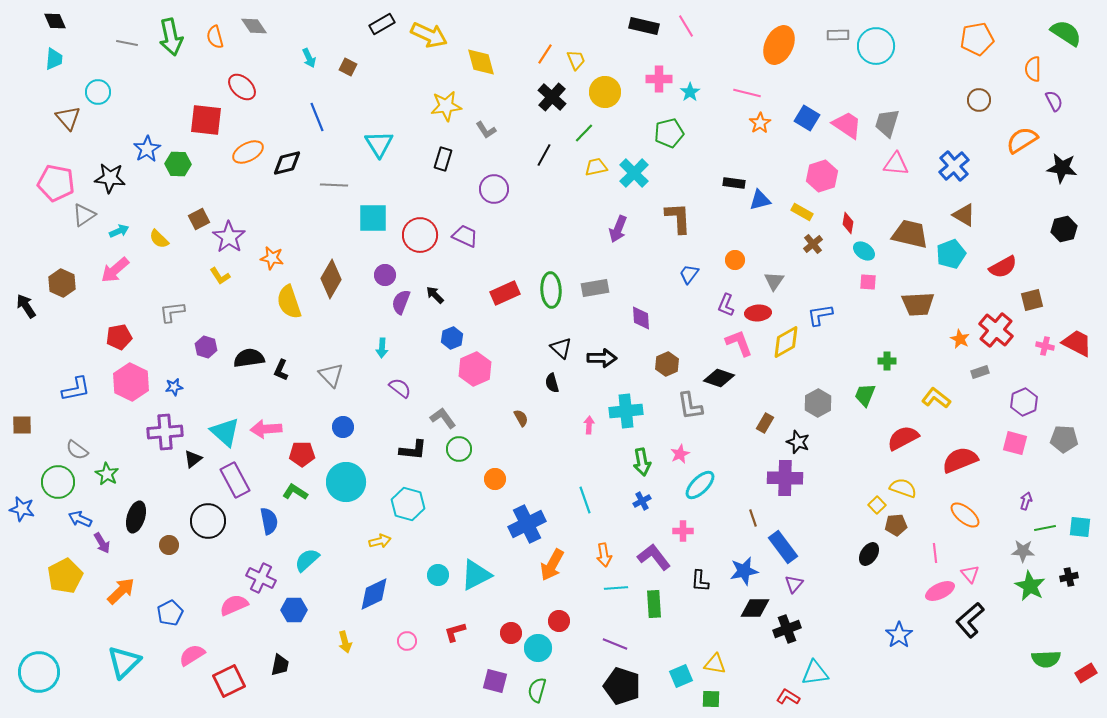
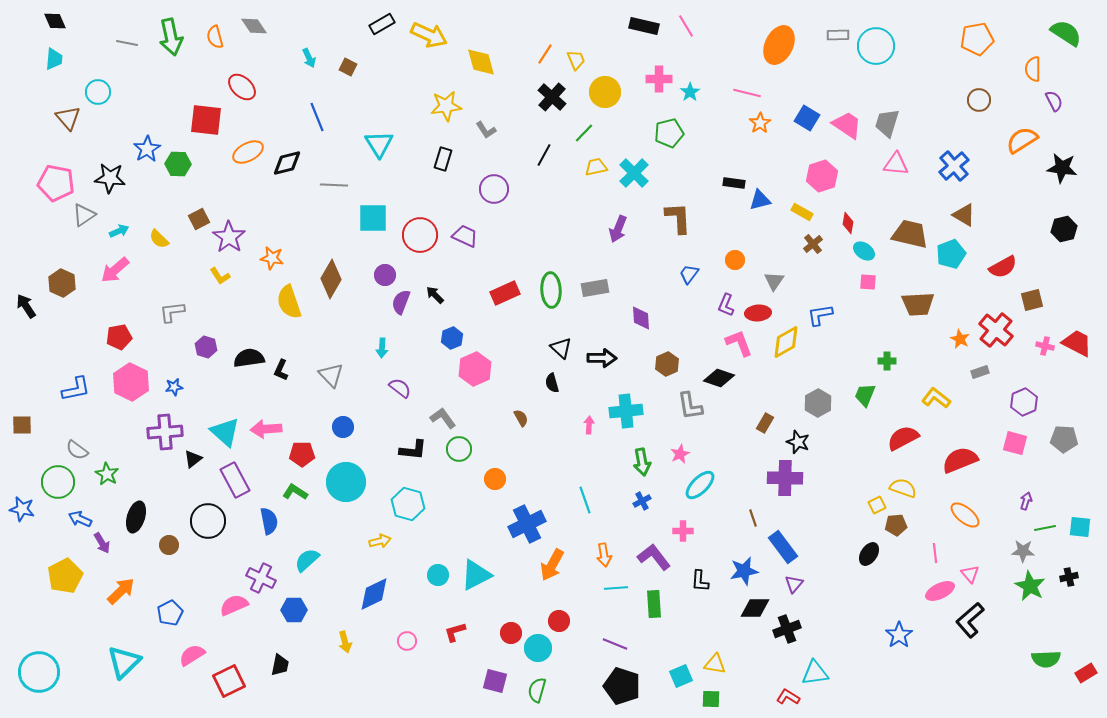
yellow square at (877, 505): rotated 18 degrees clockwise
